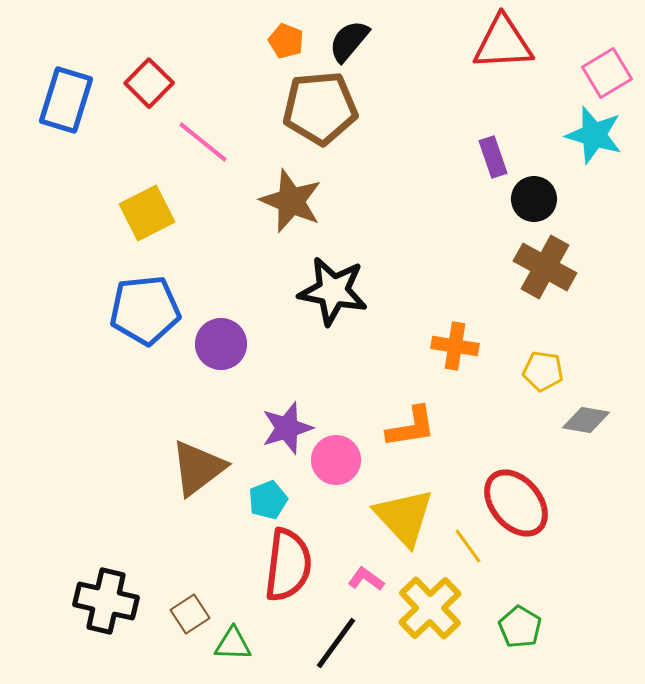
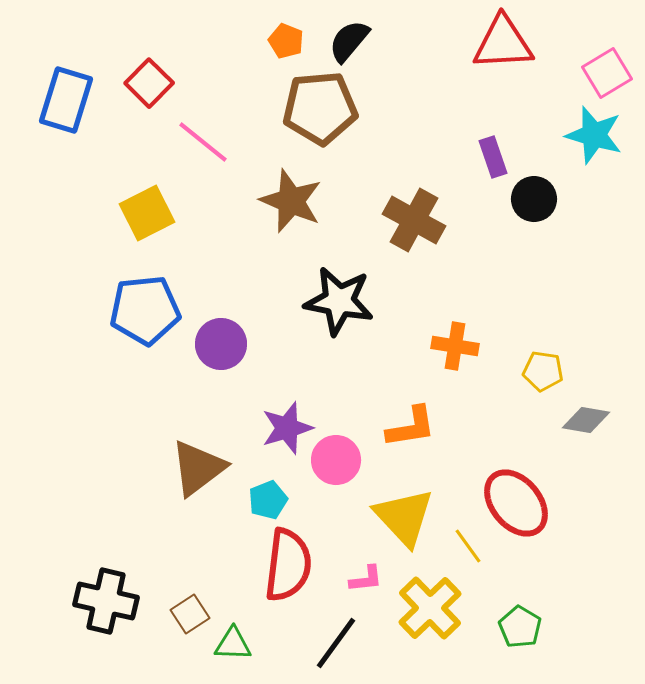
brown cross: moved 131 px left, 47 px up
black star: moved 6 px right, 10 px down
pink L-shape: rotated 138 degrees clockwise
